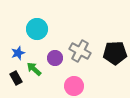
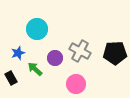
green arrow: moved 1 px right
black rectangle: moved 5 px left
pink circle: moved 2 px right, 2 px up
